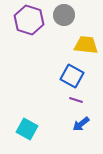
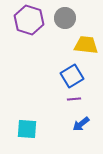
gray circle: moved 1 px right, 3 px down
blue square: rotated 30 degrees clockwise
purple line: moved 2 px left, 1 px up; rotated 24 degrees counterclockwise
cyan square: rotated 25 degrees counterclockwise
